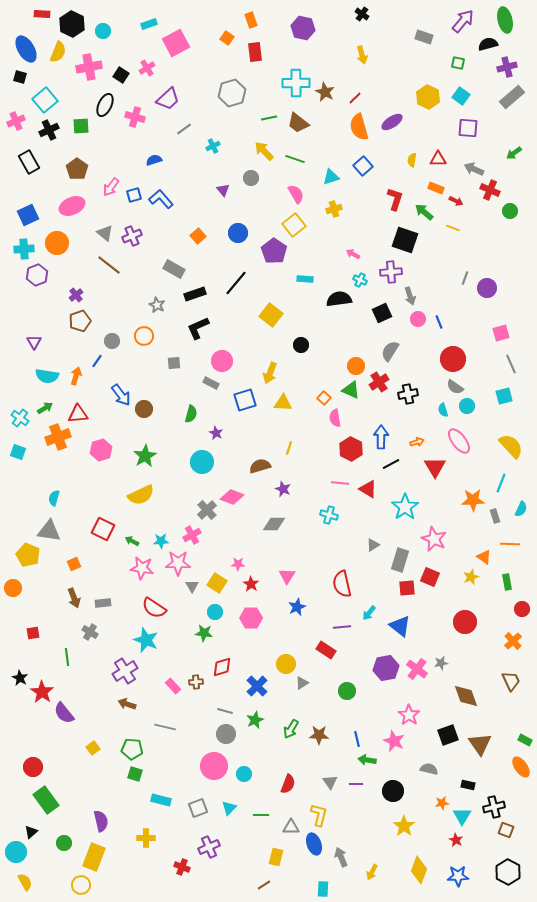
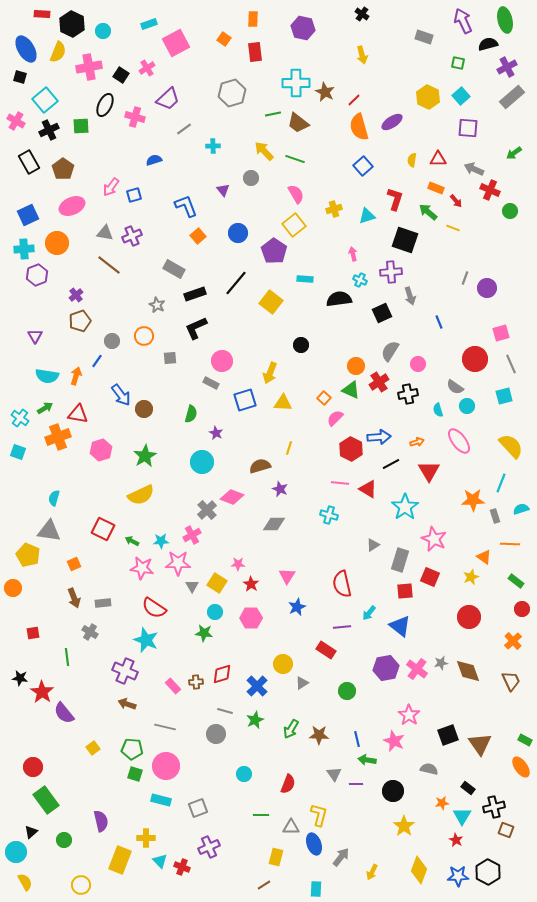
orange rectangle at (251, 20): moved 2 px right, 1 px up; rotated 21 degrees clockwise
purple arrow at (463, 21): rotated 65 degrees counterclockwise
orange square at (227, 38): moved 3 px left, 1 px down
purple cross at (507, 67): rotated 12 degrees counterclockwise
cyan square at (461, 96): rotated 12 degrees clockwise
red line at (355, 98): moved 1 px left, 2 px down
green line at (269, 118): moved 4 px right, 4 px up
pink cross at (16, 121): rotated 36 degrees counterclockwise
cyan cross at (213, 146): rotated 24 degrees clockwise
brown pentagon at (77, 169): moved 14 px left
cyan triangle at (331, 177): moved 36 px right, 39 px down
blue L-shape at (161, 199): moved 25 px right, 7 px down; rotated 20 degrees clockwise
red arrow at (456, 201): rotated 24 degrees clockwise
green arrow at (424, 212): moved 4 px right
gray triangle at (105, 233): rotated 30 degrees counterclockwise
pink arrow at (353, 254): rotated 48 degrees clockwise
yellow square at (271, 315): moved 13 px up
pink circle at (418, 319): moved 45 px down
black L-shape at (198, 328): moved 2 px left
purple triangle at (34, 342): moved 1 px right, 6 px up
red circle at (453, 359): moved 22 px right
gray square at (174, 363): moved 4 px left, 5 px up
cyan semicircle at (443, 410): moved 5 px left
red triangle at (78, 414): rotated 15 degrees clockwise
pink semicircle at (335, 418): rotated 54 degrees clockwise
blue arrow at (381, 437): moved 2 px left; rotated 85 degrees clockwise
red triangle at (435, 467): moved 6 px left, 4 px down
purple star at (283, 489): moved 3 px left
cyan semicircle at (521, 509): rotated 133 degrees counterclockwise
green rectangle at (507, 582): moved 9 px right, 1 px up; rotated 42 degrees counterclockwise
red square at (407, 588): moved 2 px left, 3 px down
red circle at (465, 622): moved 4 px right, 5 px up
yellow circle at (286, 664): moved 3 px left
red diamond at (222, 667): moved 7 px down
purple cross at (125, 671): rotated 35 degrees counterclockwise
black star at (20, 678): rotated 21 degrees counterclockwise
brown diamond at (466, 696): moved 2 px right, 25 px up
gray circle at (226, 734): moved 10 px left
pink circle at (214, 766): moved 48 px left
gray triangle at (330, 782): moved 4 px right, 8 px up
black rectangle at (468, 785): moved 3 px down; rotated 24 degrees clockwise
cyan triangle at (229, 808): moved 69 px left, 53 px down; rotated 28 degrees counterclockwise
green circle at (64, 843): moved 3 px up
yellow rectangle at (94, 857): moved 26 px right, 3 px down
gray arrow at (341, 857): rotated 60 degrees clockwise
black hexagon at (508, 872): moved 20 px left
cyan rectangle at (323, 889): moved 7 px left
